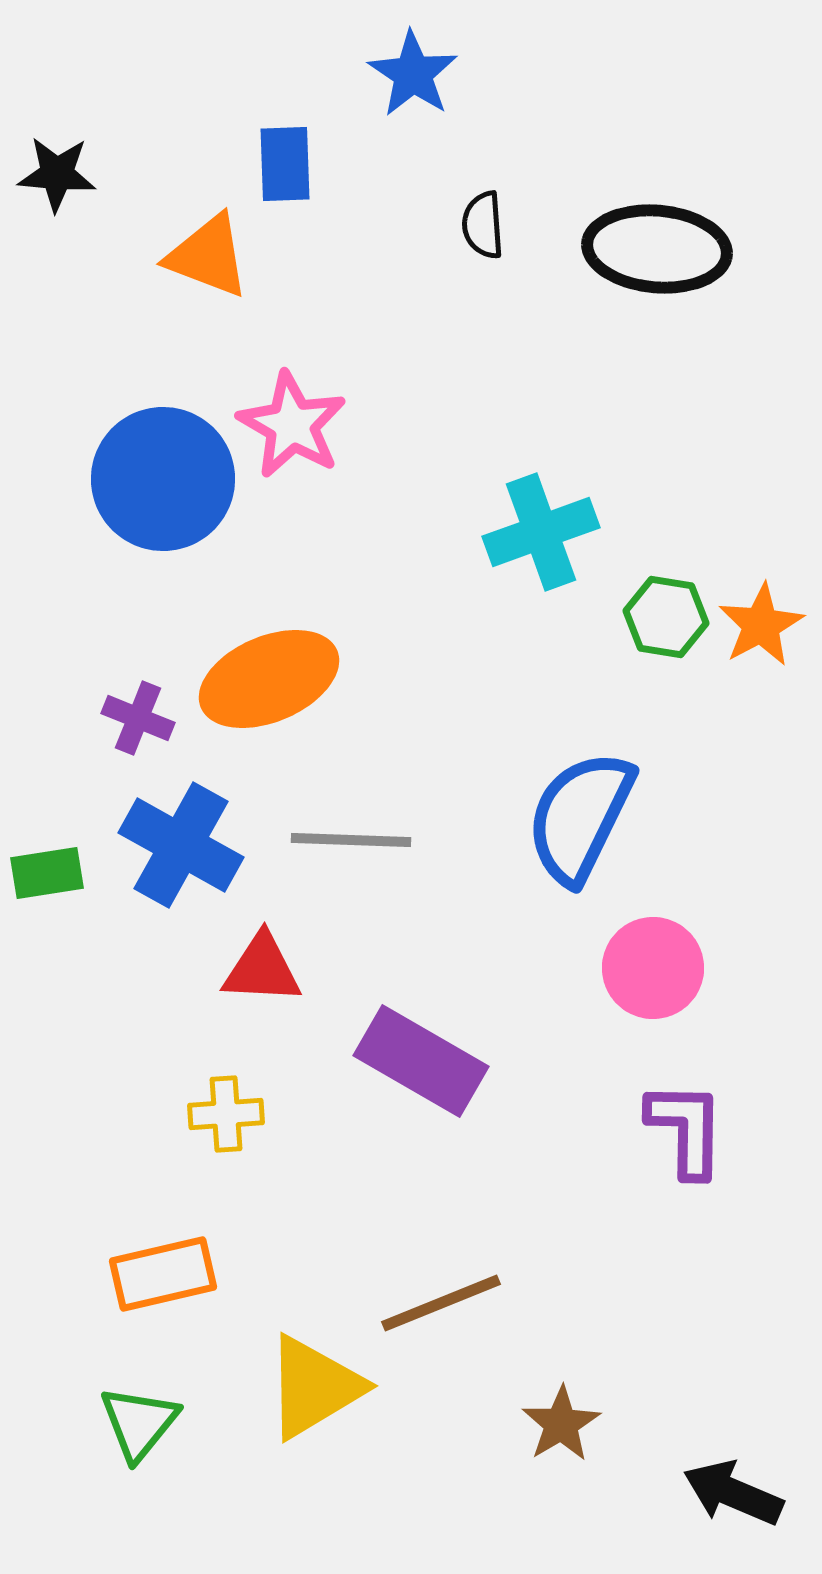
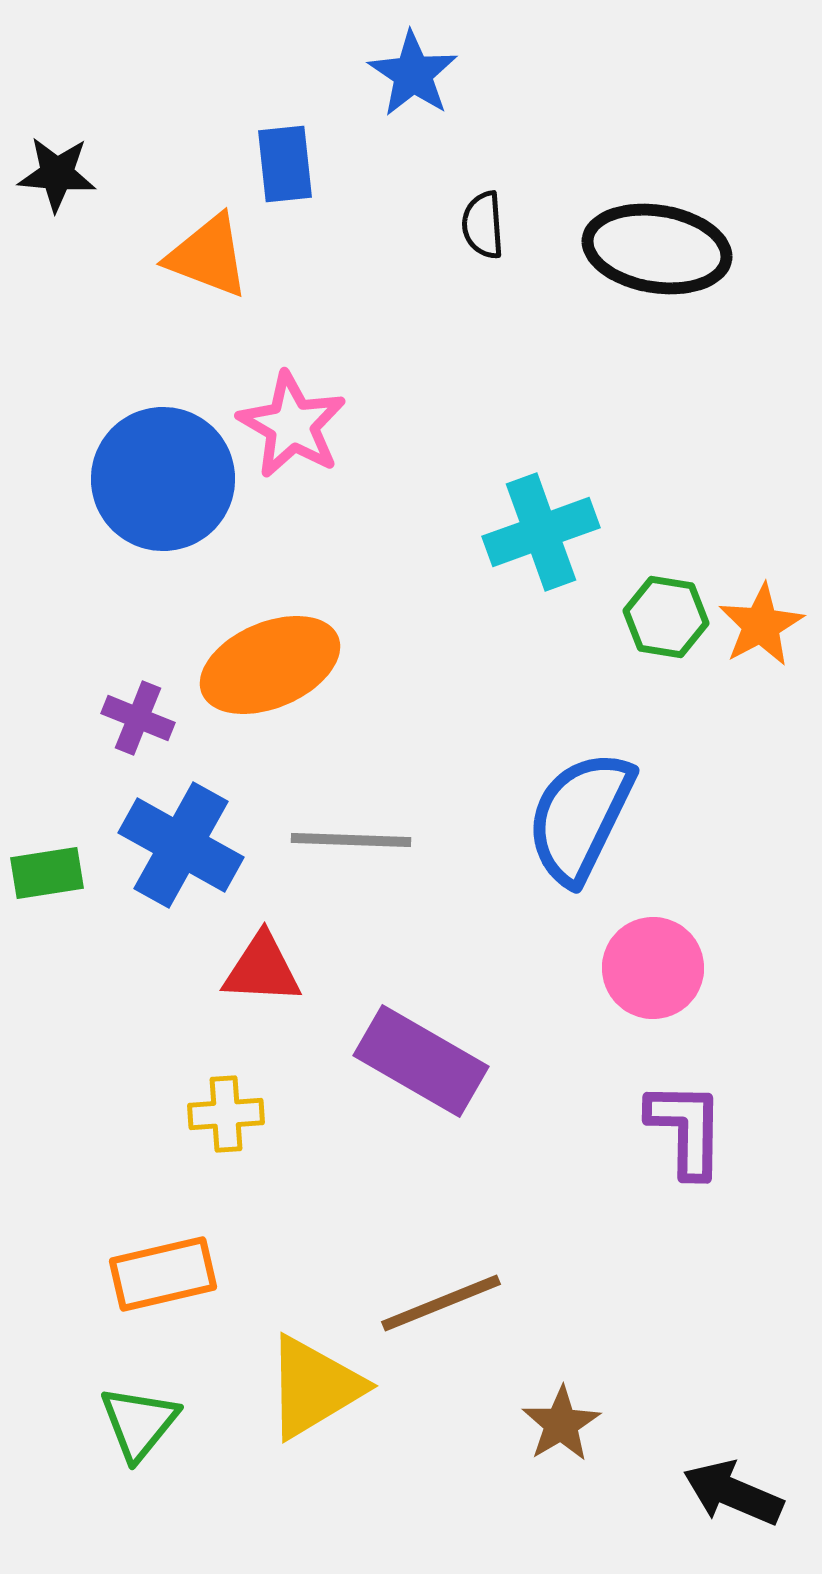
blue rectangle: rotated 4 degrees counterclockwise
black ellipse: rotated 4 degrees clockwise
orange ellipse: moved 1 px right, 14 px up
